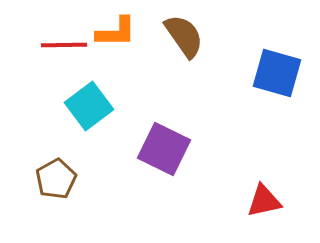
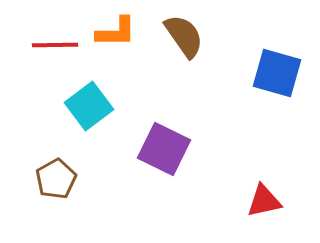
red line: moved 9 px left
